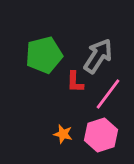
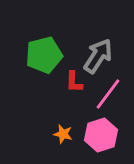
red L-shape: moved 1 px left
